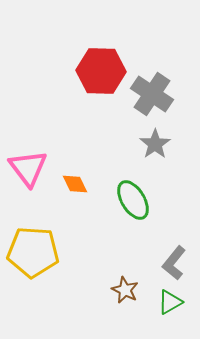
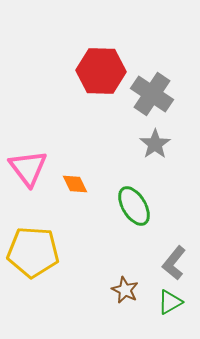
green ellipse: moved 1 px right, 6 px down
